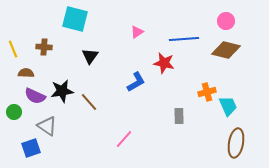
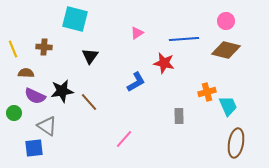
pink triangle: moved 1 px down
green circle: moved 1 px down
blue square: moved 3 px right; rotated 12 degrees clockwise
